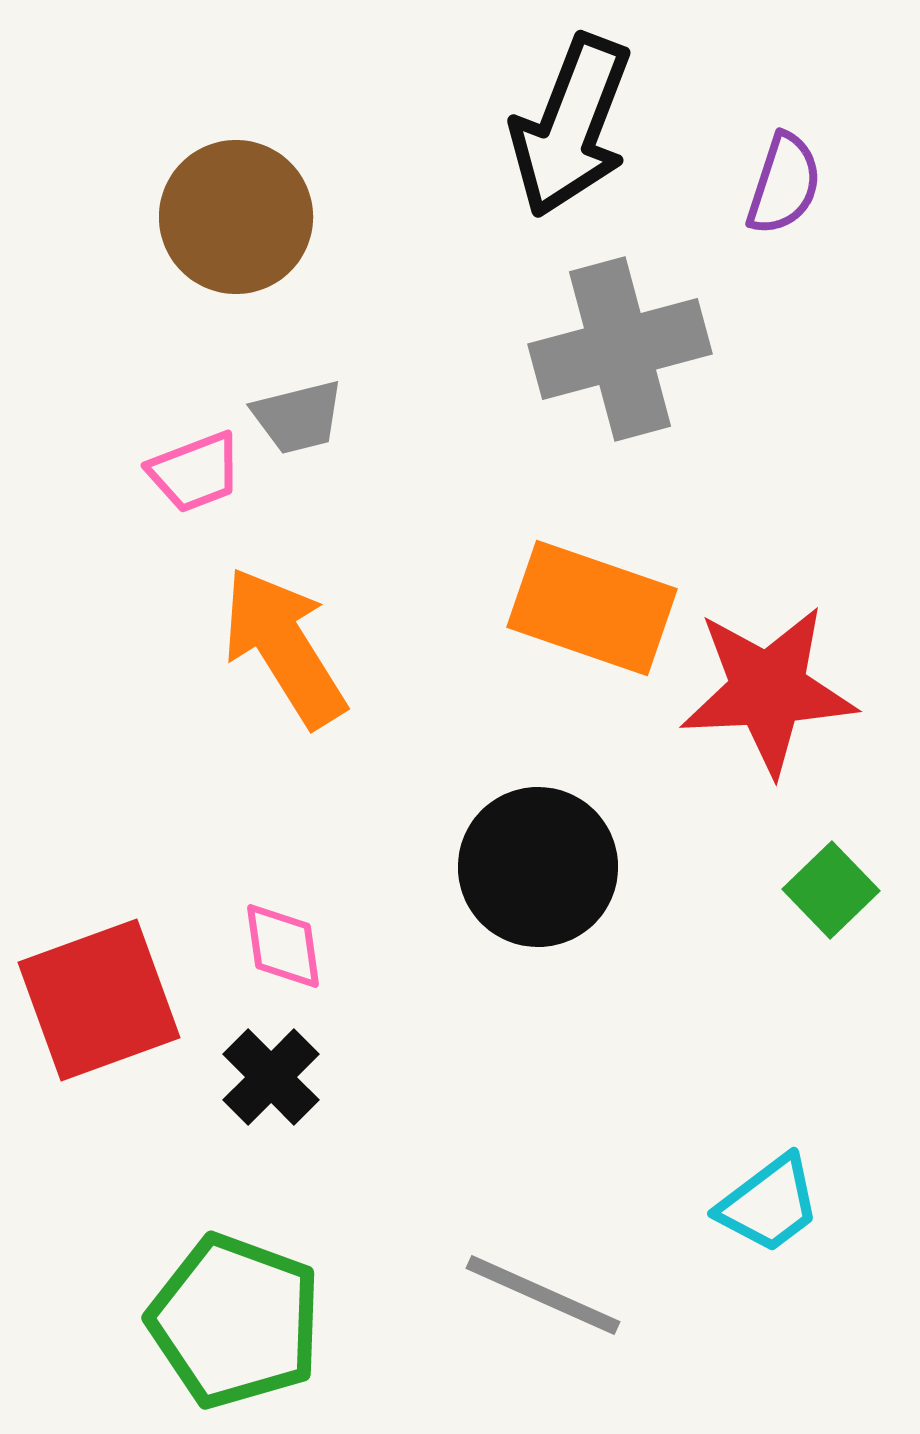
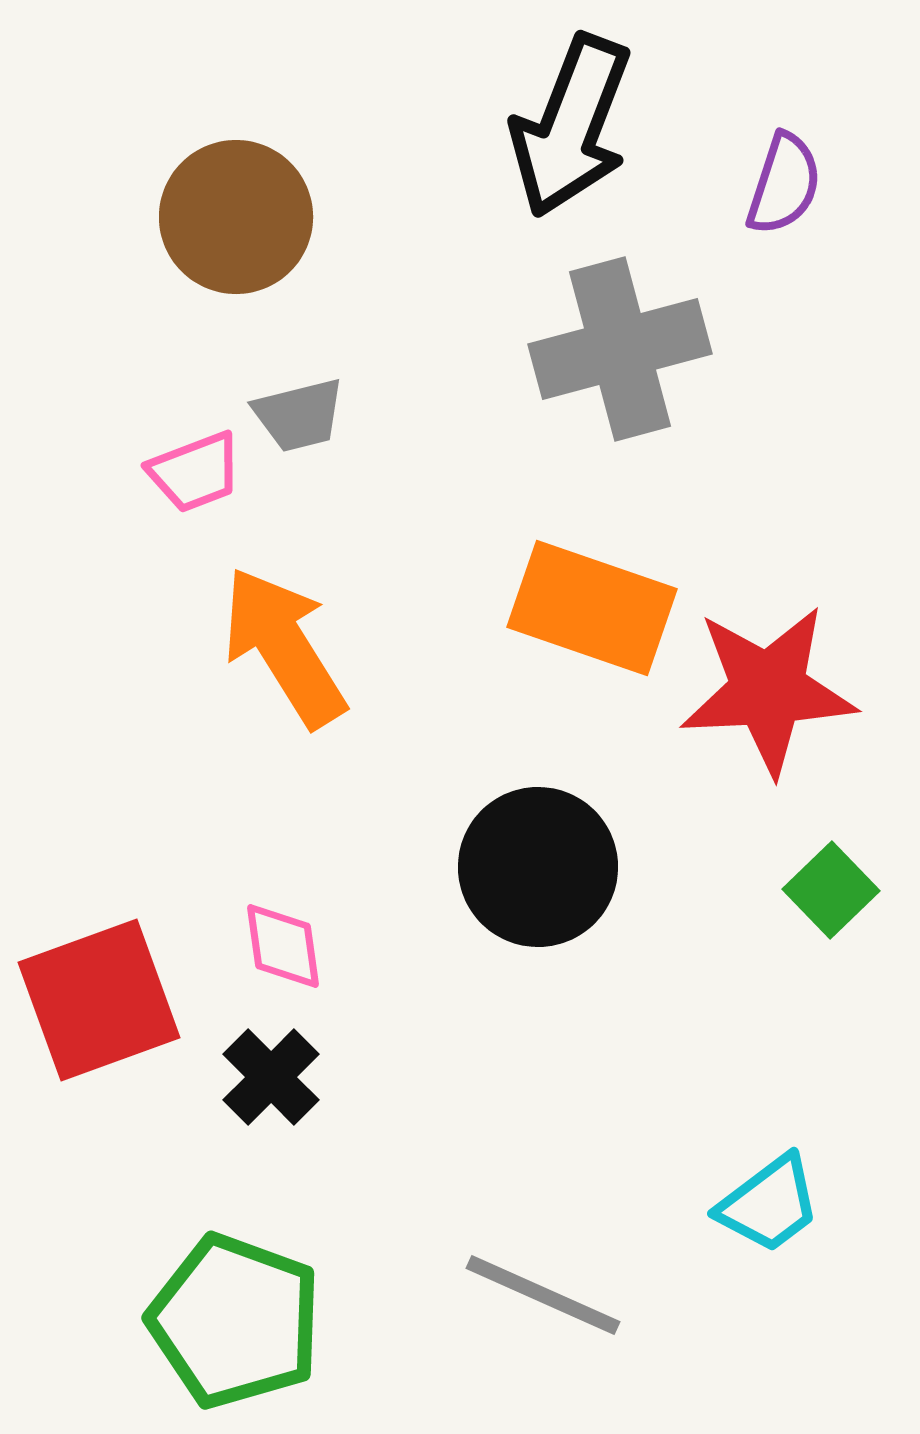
gray trapezoid: moved 1 px right, 2 px up
